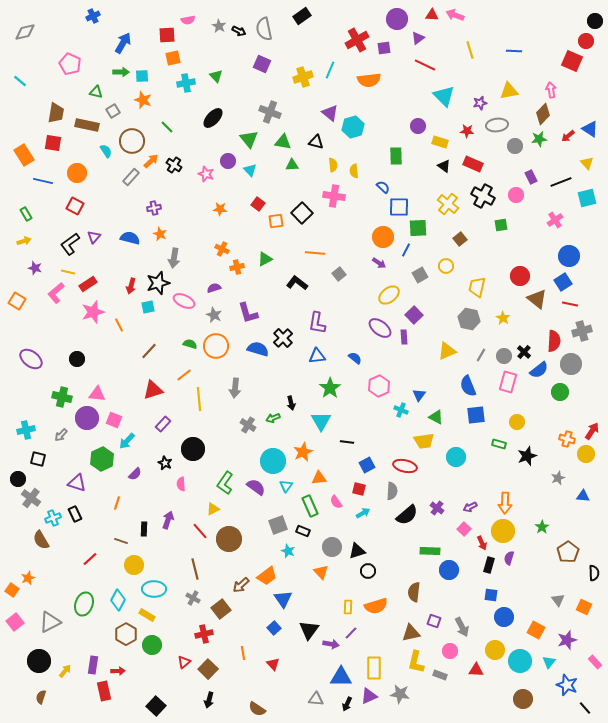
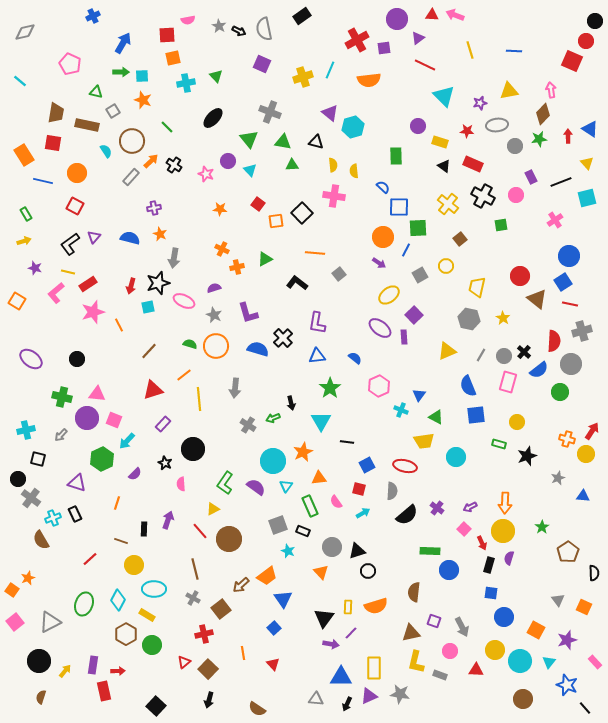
red arrow at (568, 136): rotated 128 degrees clockwise
blue square at (491, 595): moved 2 px up
black triangle at (309, 630): moved 15 px right, 12 px up
